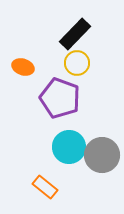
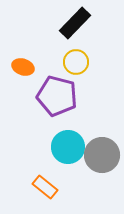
black rectangle: moved 11 px up
yellow circle: moved 1 px left, 1 px up
purple pentagon: moved 3 px left, 2 px up; rotated 6 degrees counterclockwise
cyan circle: moved 1 px left
